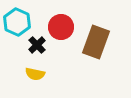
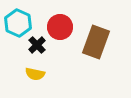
cyan hexagon: moved 1 px right, 1 px down
red circle: moved 1 px left
